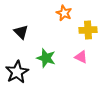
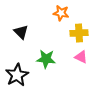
orange star: moved 3 px left; rotated 14 degrees counterclockwise
yellow cross: moved 9 px left, 3 px down
green star: moved 1 px down; rotated 12 degrees counterclockwise
black star: moved 3 px down
